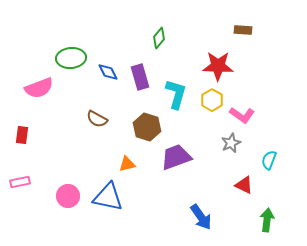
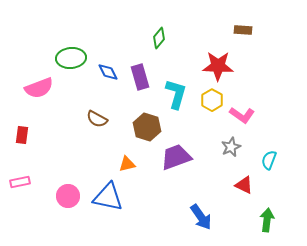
gray star: moved 4 px down
